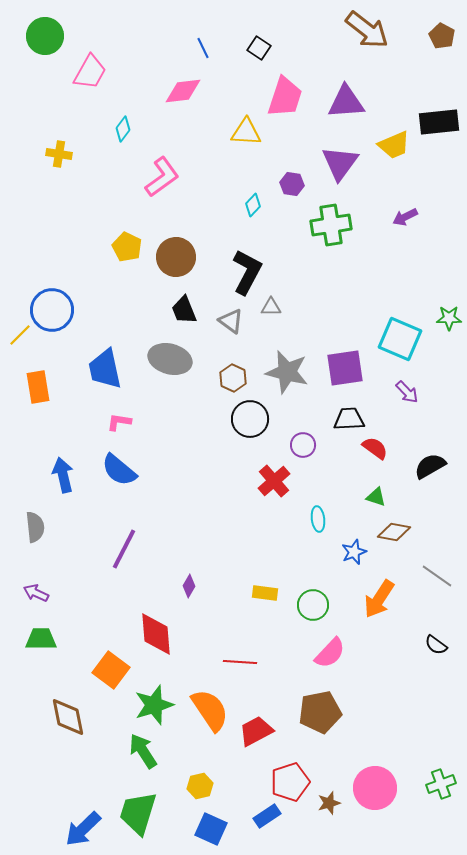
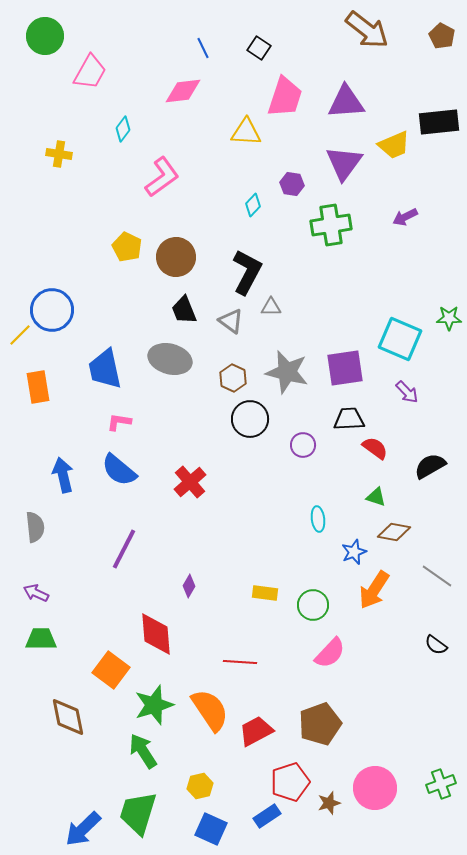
purple triangle at (340, 163): moved 4 px right
red cross at (274, 481): moved 84 px left, 1 px down
orange arrow at (379, 599): moved 5 px left, 9 px up
brown pentagon at (320, 712): moved 12 px down; rotated 9 degrees counterclockwise
